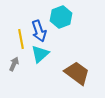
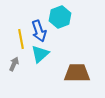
cyan hexagon: moved 1 px left
brown trapezoid: rotated 36 degrees counterclockwise
